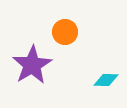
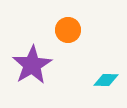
orange circle: moved 3 px right, 2 px up
